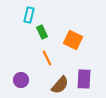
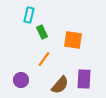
orange square: rotated 18 degrees counterclockwise
orange line: moved 3 px left, 1 px down; rotated 63 degrees clockwise
